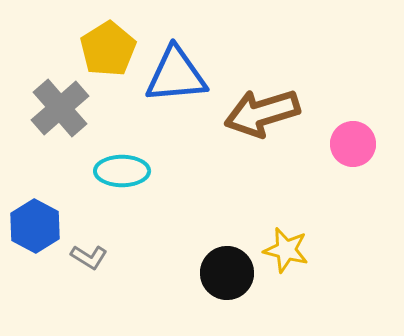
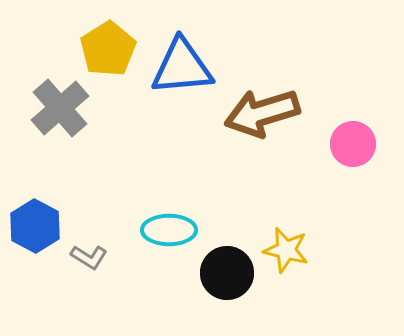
blue triangle: moved 6 px right, 8 px up
cyan ellipse: moved 47 px right, 59 px down
